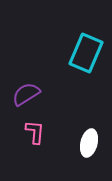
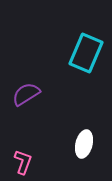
pink L-shape: moved 12 px left, 30 px down; rotated 15 degrees clockwise
white ellipse: moved 5 px left, 1 px down
